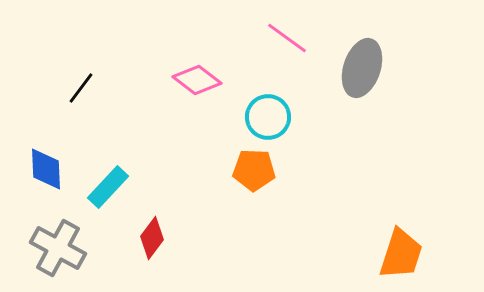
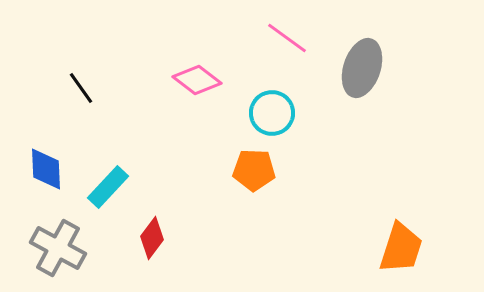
black line: rotated 72 degrees counterclockwise
cyan circle: moved 4 px right, 4 px up
orange trapezoid: moved 6 px up
